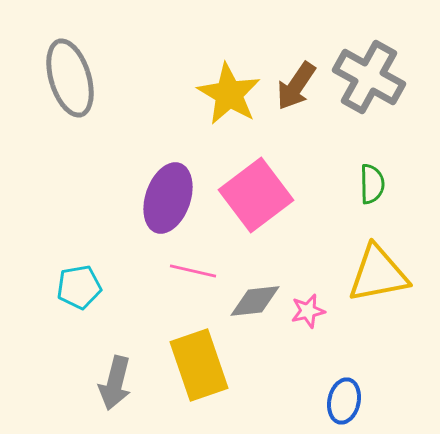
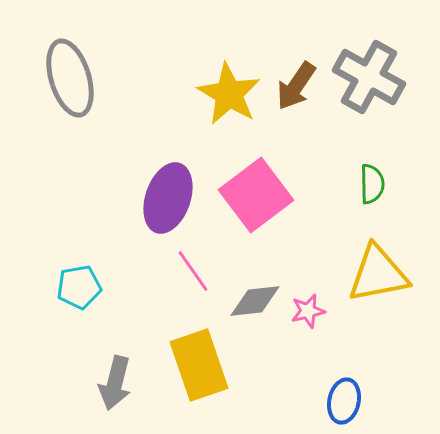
pink line: rotated 42 degrees clockwise
